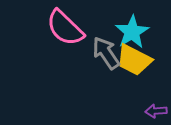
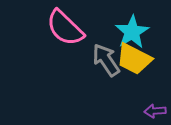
gray arrow: moved 7 px down
yellow trapezoid: moved 1 px up
purple arrow: moved 1 px left
